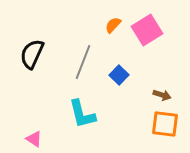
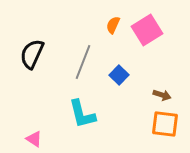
orange semicircle: rotated 18 degrees counterclockwise
